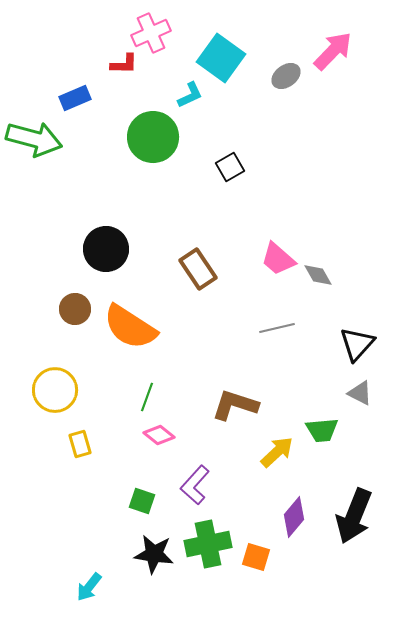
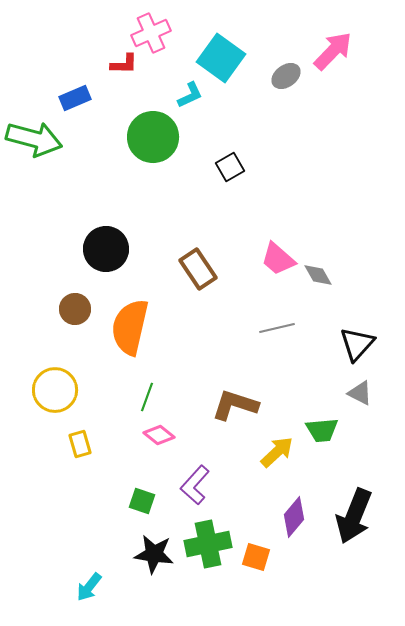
orange semicircle: rotated 70 degrees clockwise
